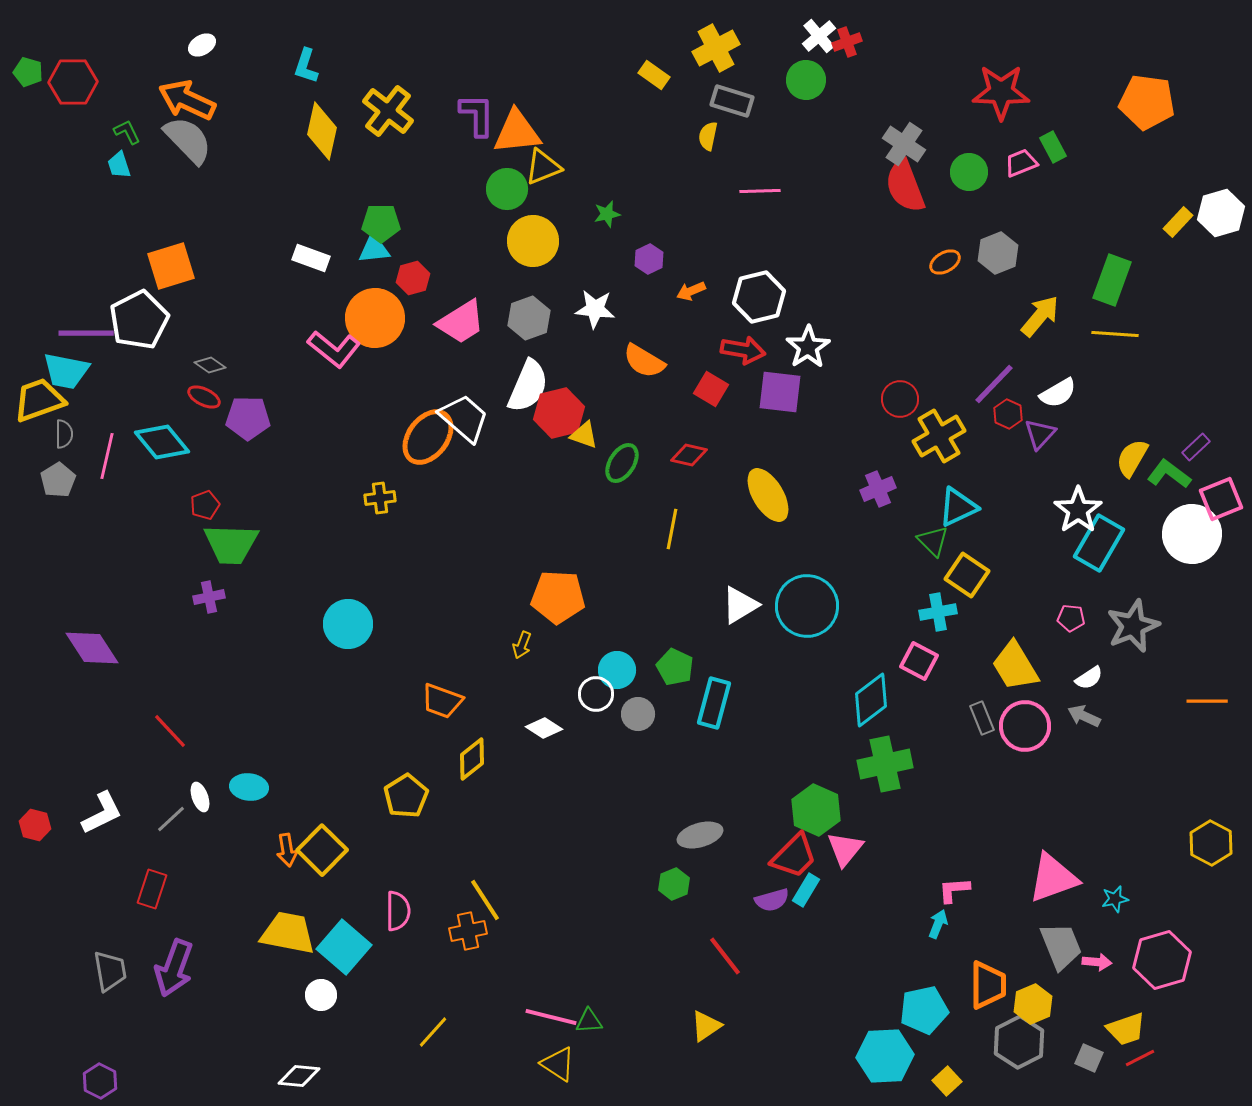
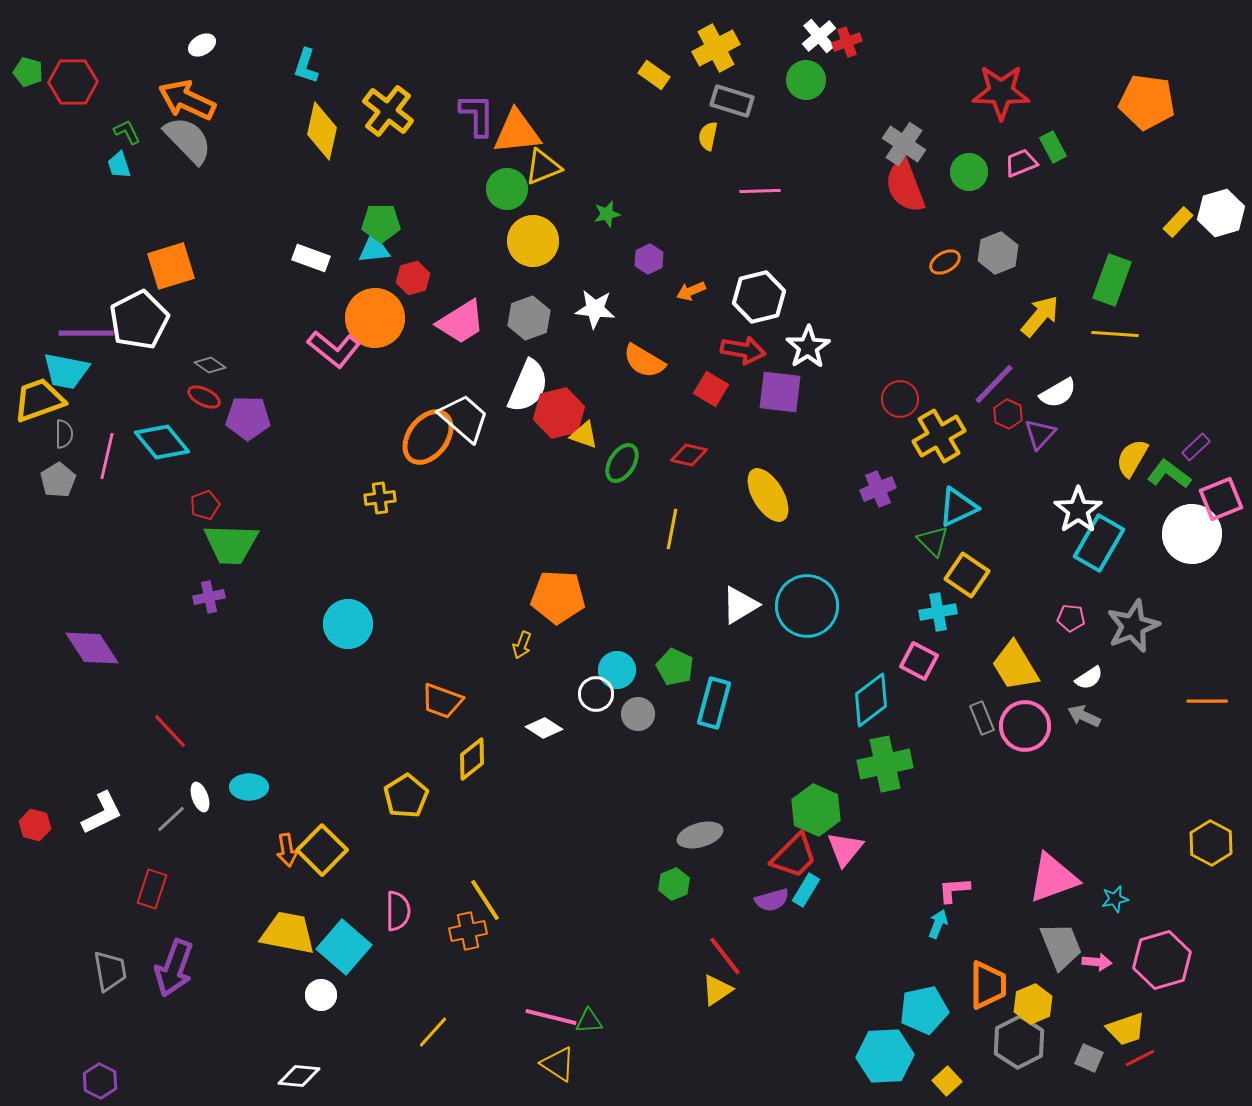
cyan ellipse at (249, 787): rotated 6 degrees counterclockwise
yellow triangle at (706, 1026): moved 11 px right, 36 px up
